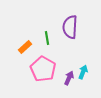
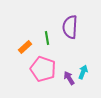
pink pentagon: rotated 10 degrees counterclockwise
purple arrow: rotated 56 degrees counterclockwise
